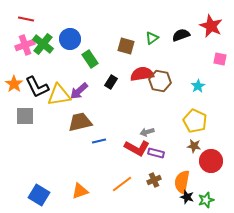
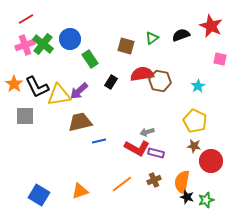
red line: rotated 42 degrees counterclockwise
